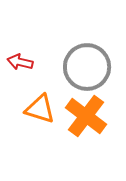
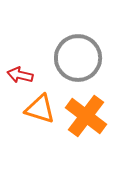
red arrow: moved 13 px down
gray circle: moved 9 px left, 9 px up
